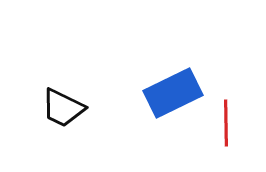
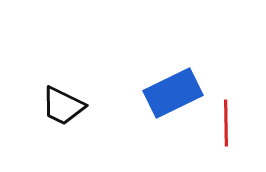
black trapezoid: moved 2 px up
